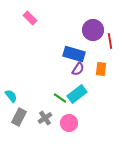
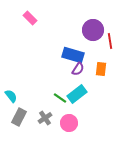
blue rectangle: moved 1 px left, 1 px down
